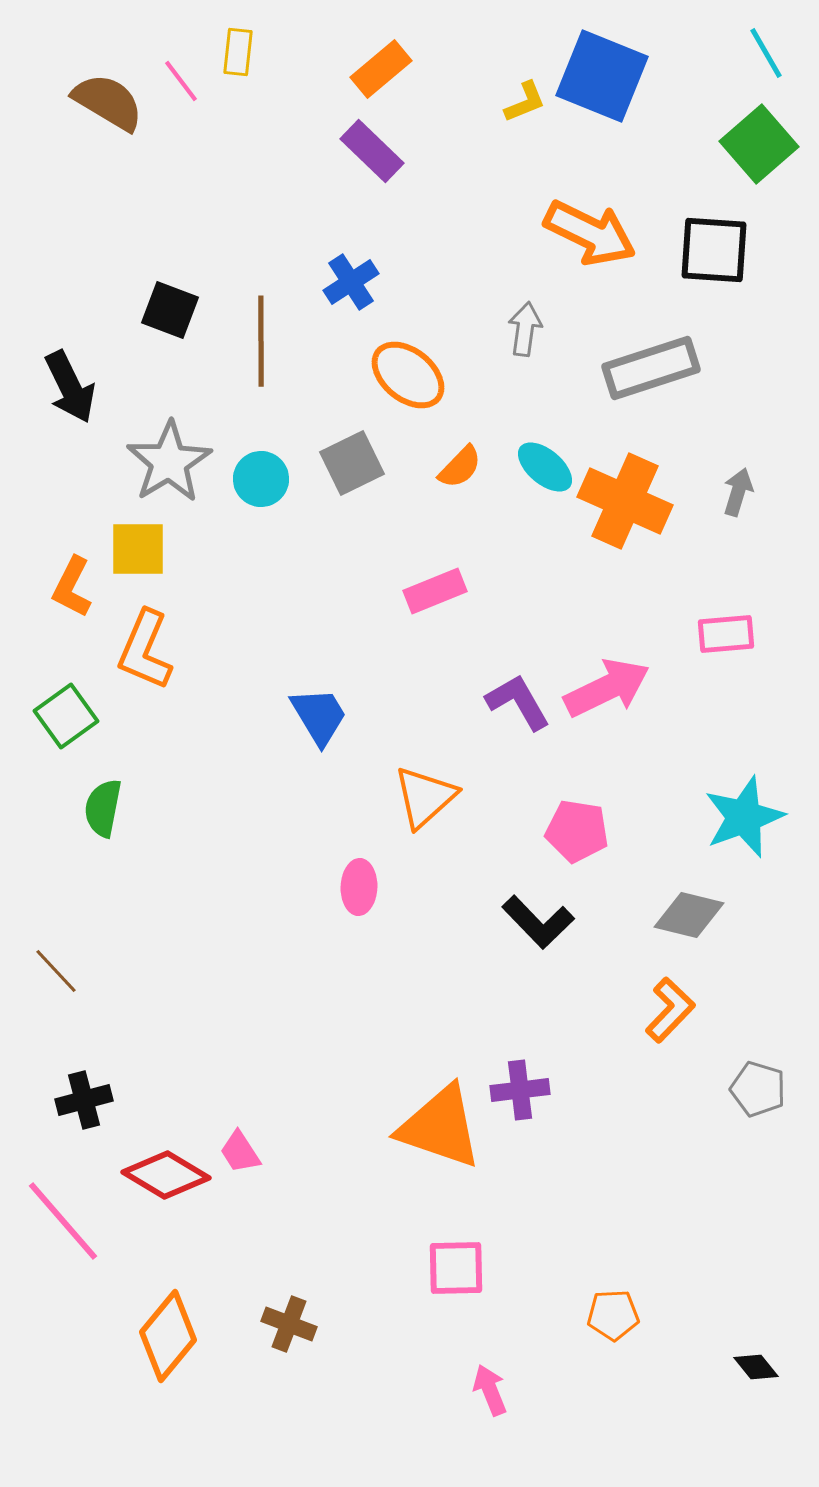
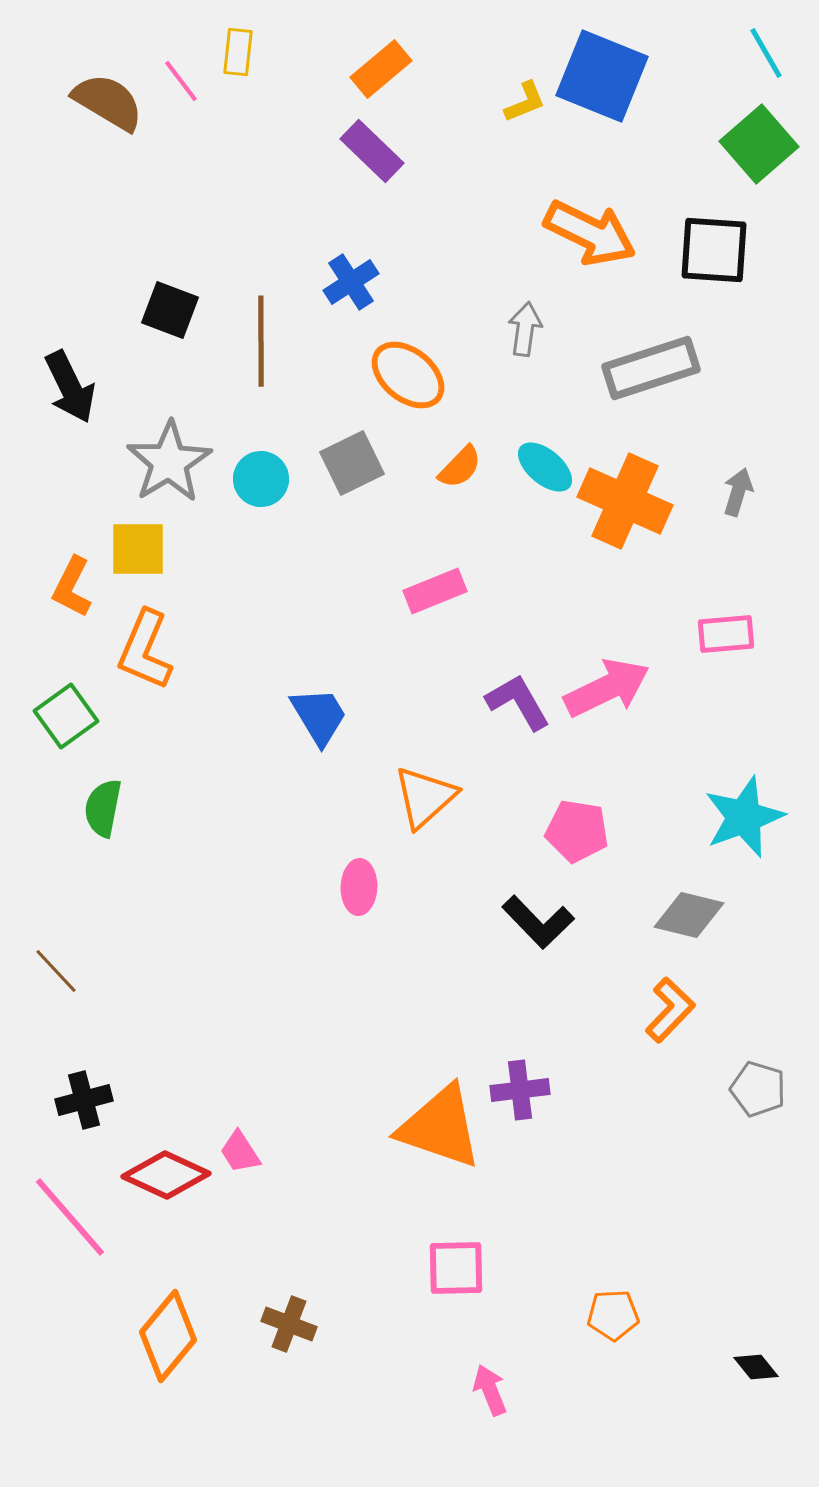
red diamond at (166, 1175): rotated 6 degrees counterclockwise
pink line at (63, 1221): moved 7 px right, 4 px up
